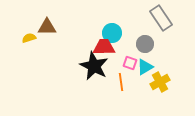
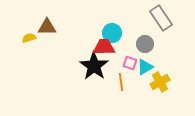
black star: rotated 8 degrees clockwise
